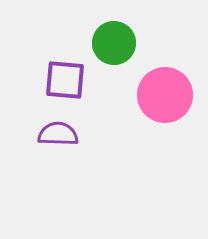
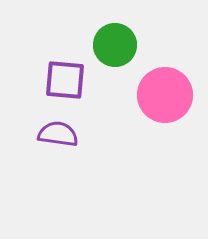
green circle: moved 1 px right, 2 px down
purple semicircle: rotated 6 degrees clockwise
